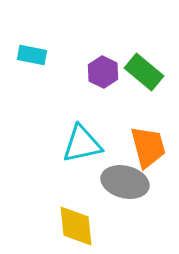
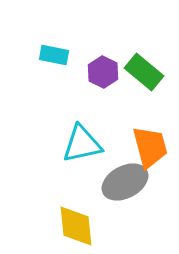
cyan rectangle: moved 22 px right
orange trapezoid: moved 2 px right
gray ellipse: rotated 42 degrees counterclockwise
